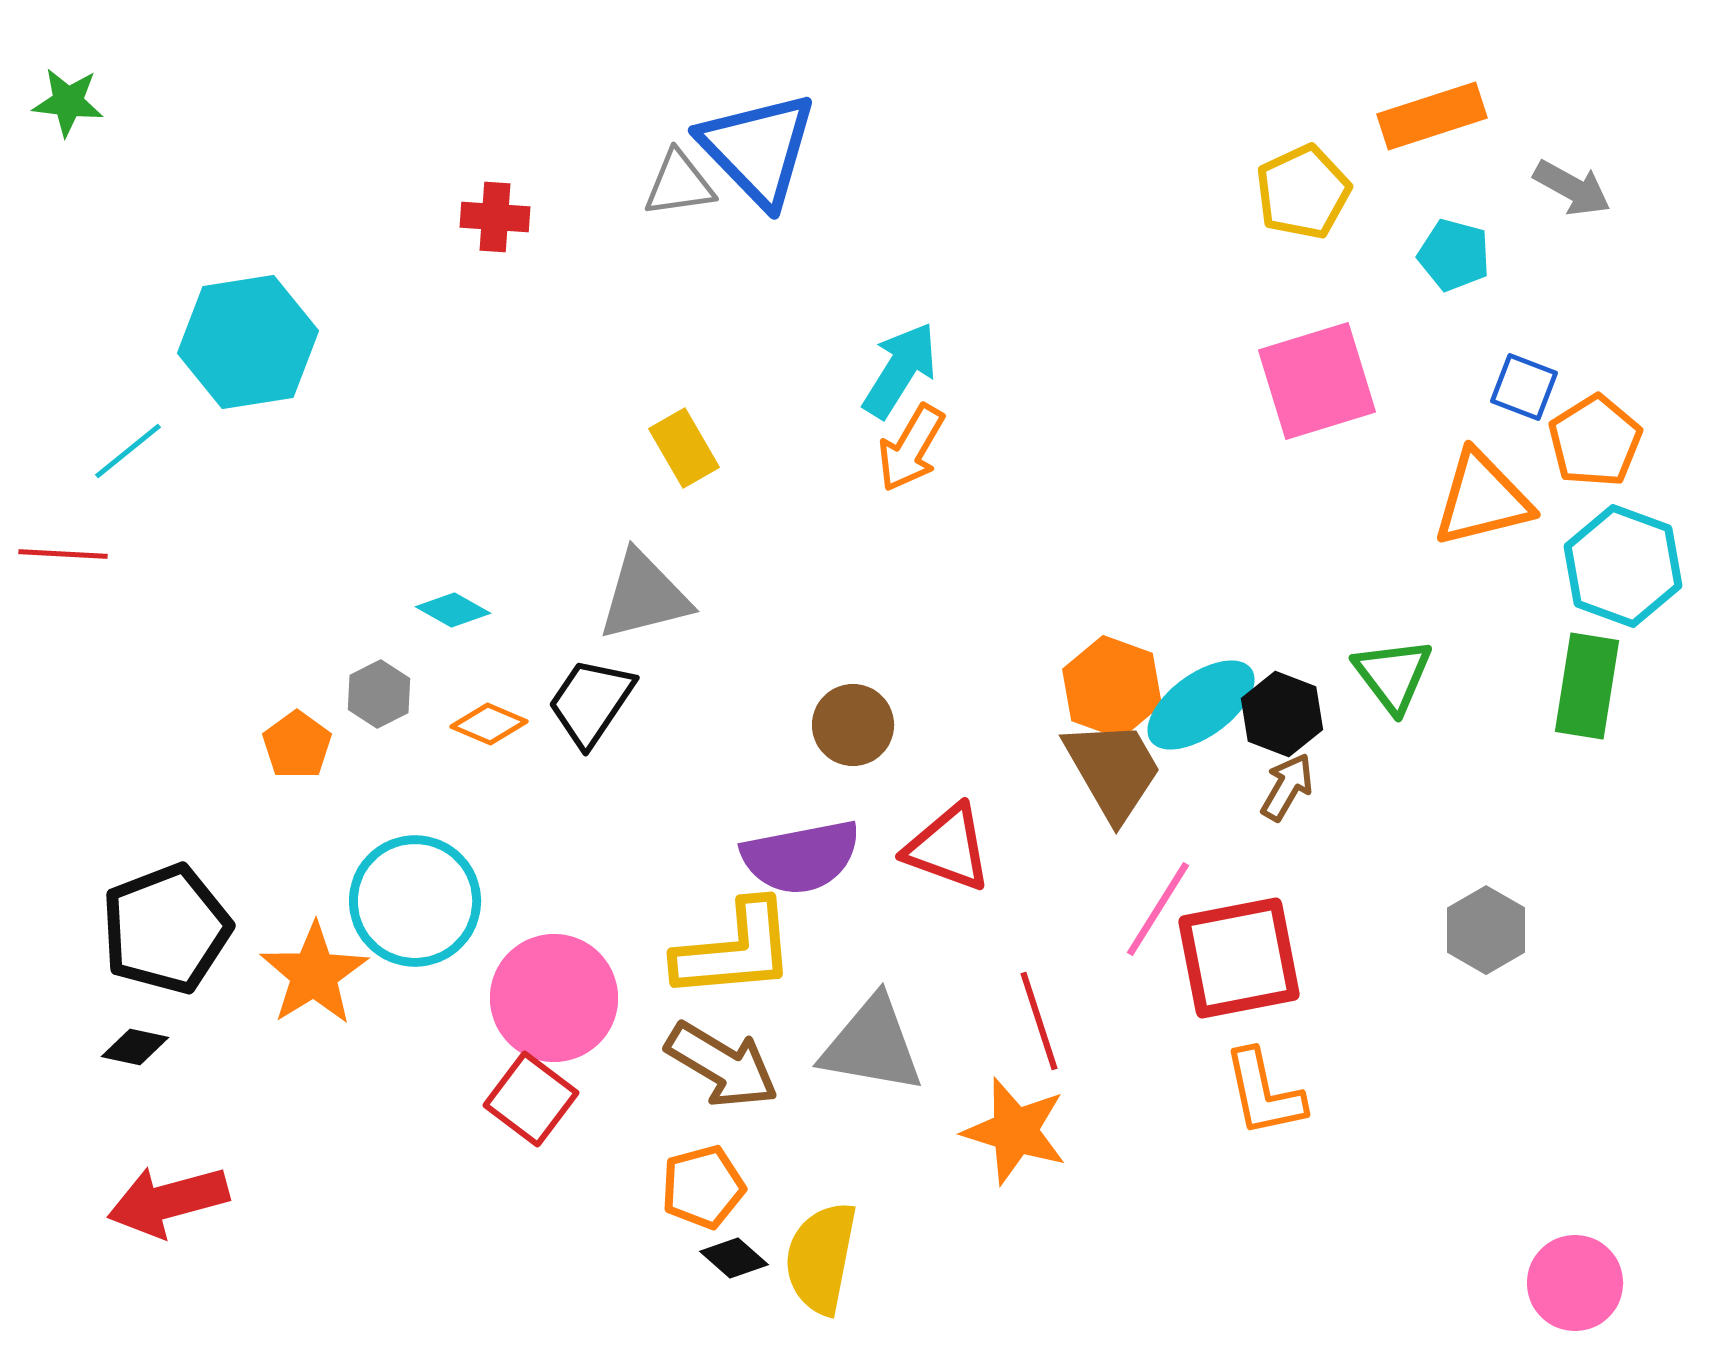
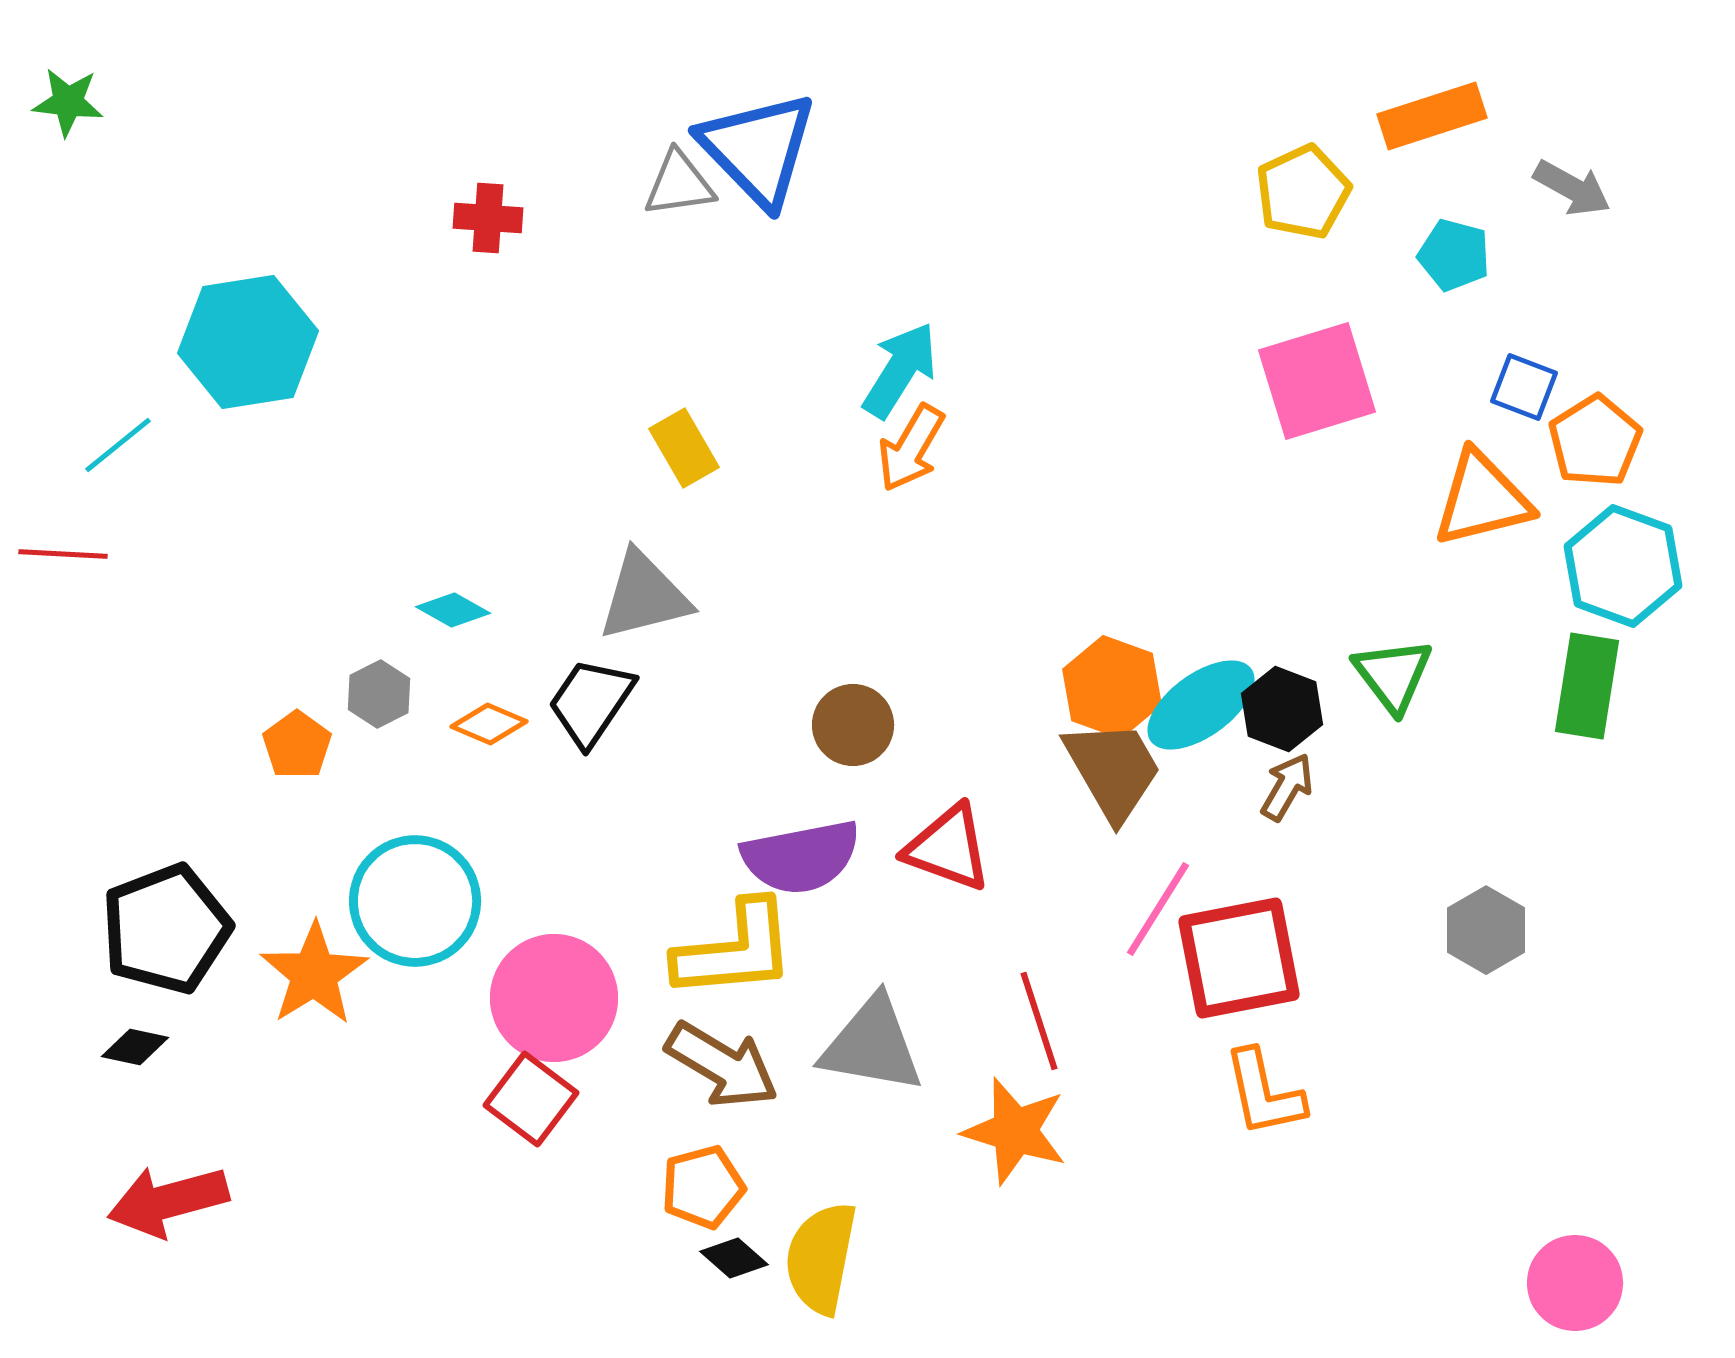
red cross at (495, 217): moved 7 px left, 1 px down
cyan line at (128, 451): moved 10 px left, 6 px up
black hexagon at (1282, 714): moved 5 px up
